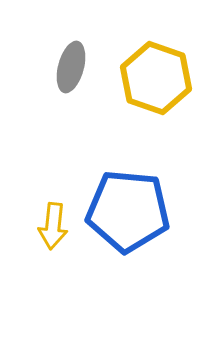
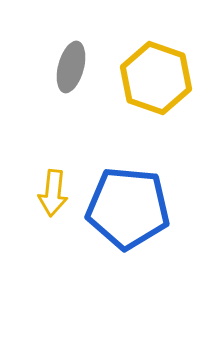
blue pentagon: moved 3 px up
yellow arrow: moved 33 px up
